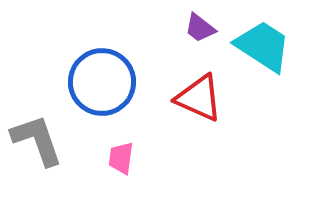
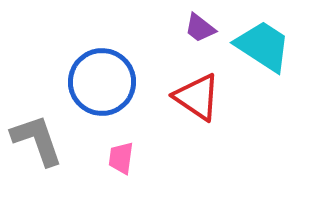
red triangle: moved 2 px left, 1 px up; rotated 10 degrees clockwise
